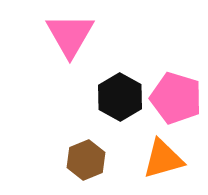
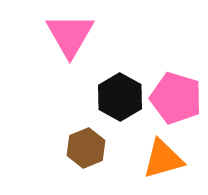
brown hexagon: moved 12 px up
